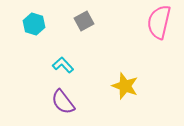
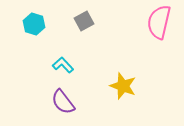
yellow star: moved 2 px left
